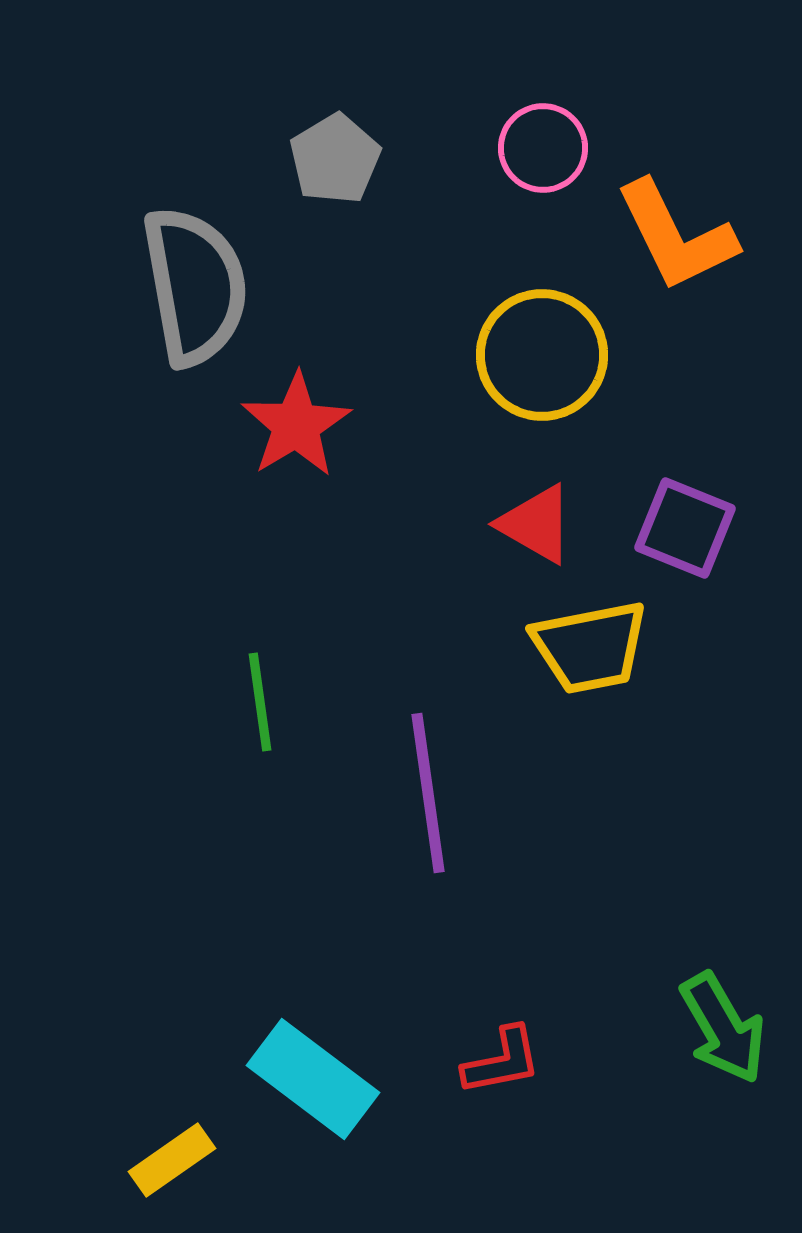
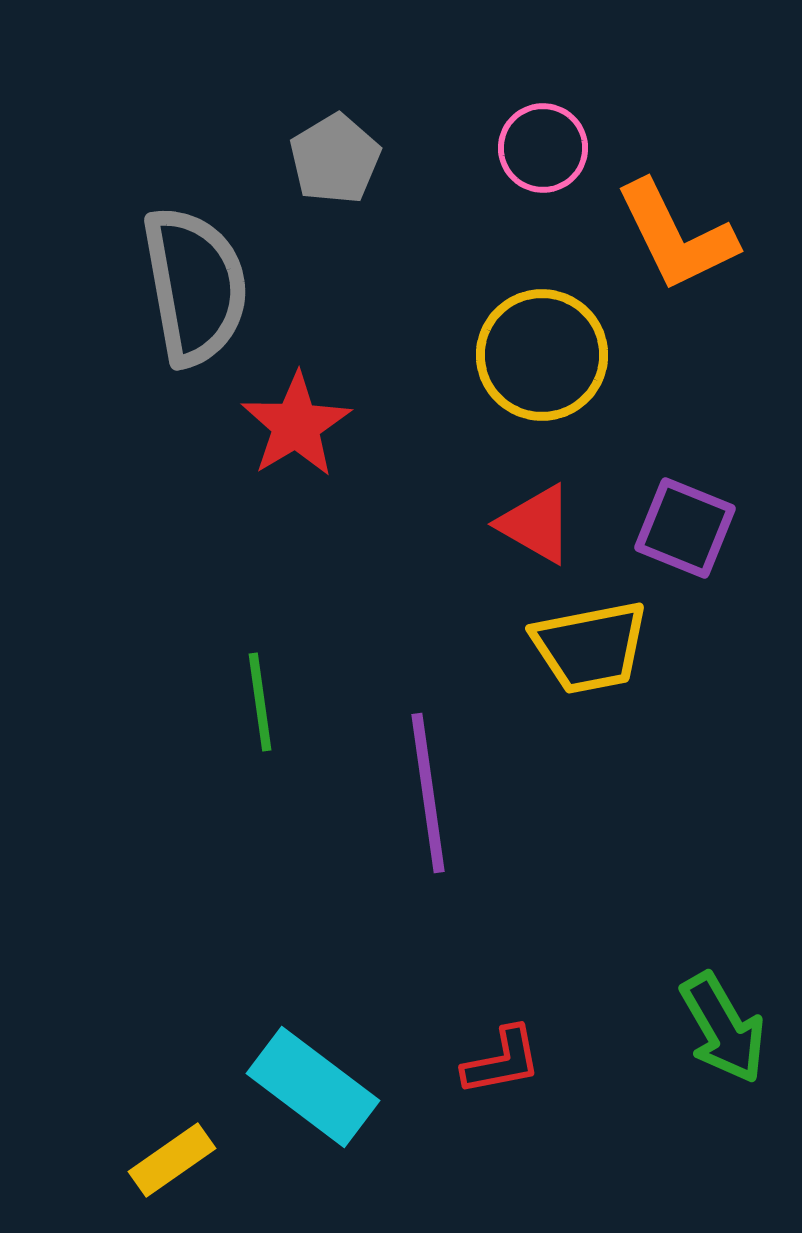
cyan rectangle: moved 8 px down
